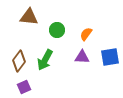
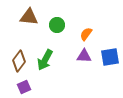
green circle: moved 5 px up
purple triangle: moved 2 px right, 1 px up
